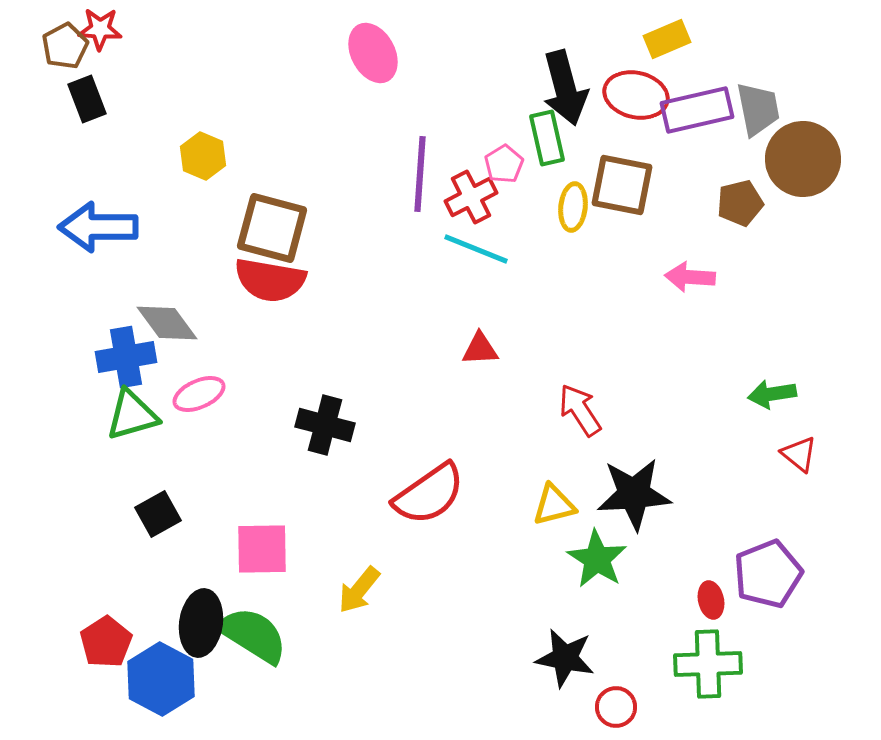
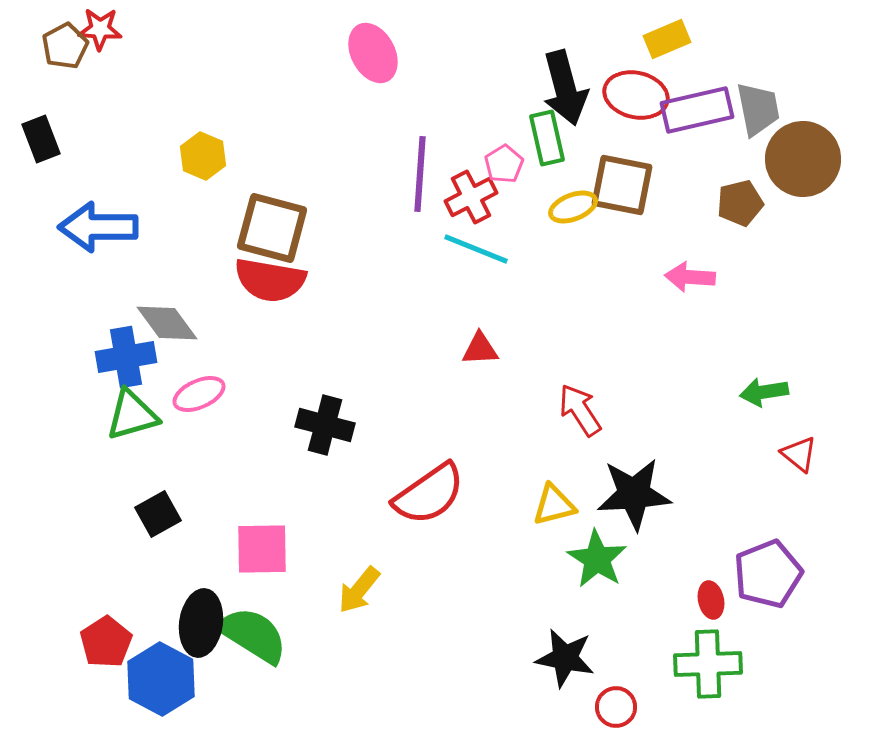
black rectangle at (87, 99): moved 46 px left, 40 px down
yellow ellipse at (573, 207): rotated 63 degrees clockwise
green arrow at (772, 394): moved 8 px left, 2 px up
